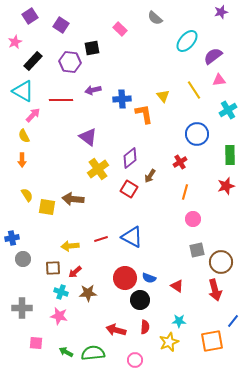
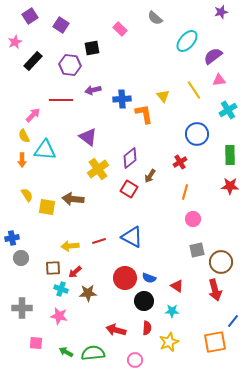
purple hexagon at (70, 62): moved 3 px down
cyan triangle at (23, 91): moved 22 px right, 59 px down; rotated 25 degrees counterclockwise
red star at (226, 186): moved 4 px right; rotated 18 degrees clockwise
red line at (101, 239): moved 2 px left, 2 px down
gray circle at (23, 259): moved 2 px left, 1 px up
cyan cross at (61, 292): moved 3 px up
black circle at (140, 300): moved 4 px right, 1 px down
cyan star at (179, 321): moved 7 px left, 10 px up
red semicircle at (145, 327): moved 2 px right, 1 px down
orange square at (212, 341): moved 3 px right, 1 px down
